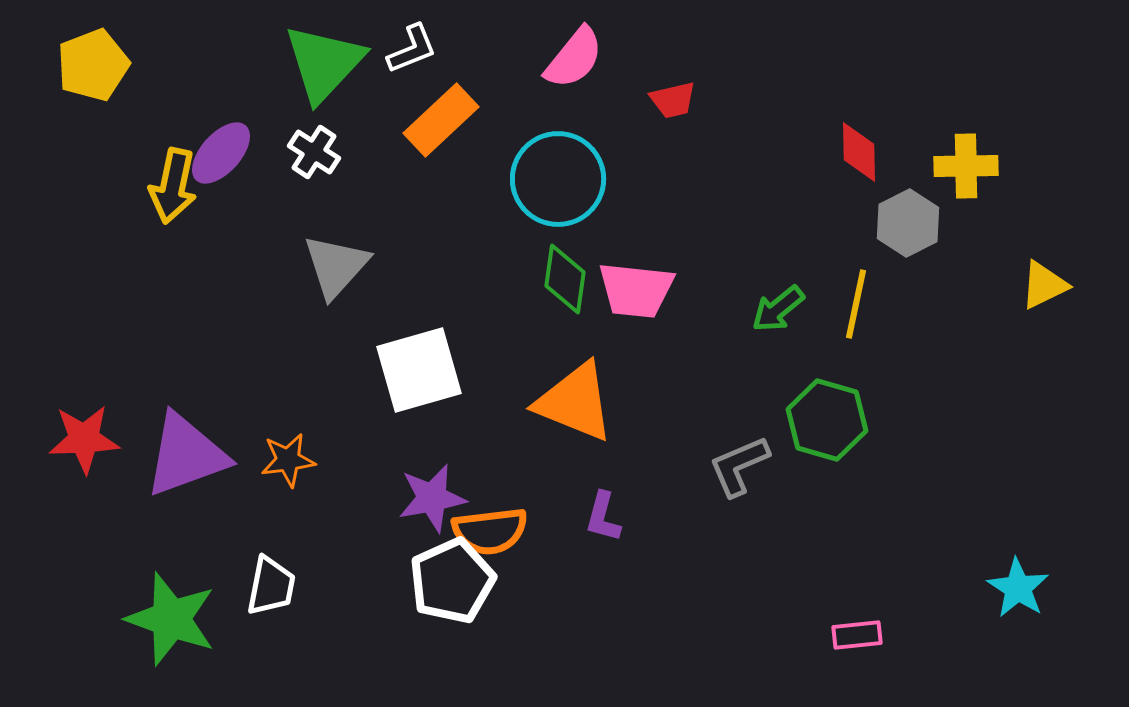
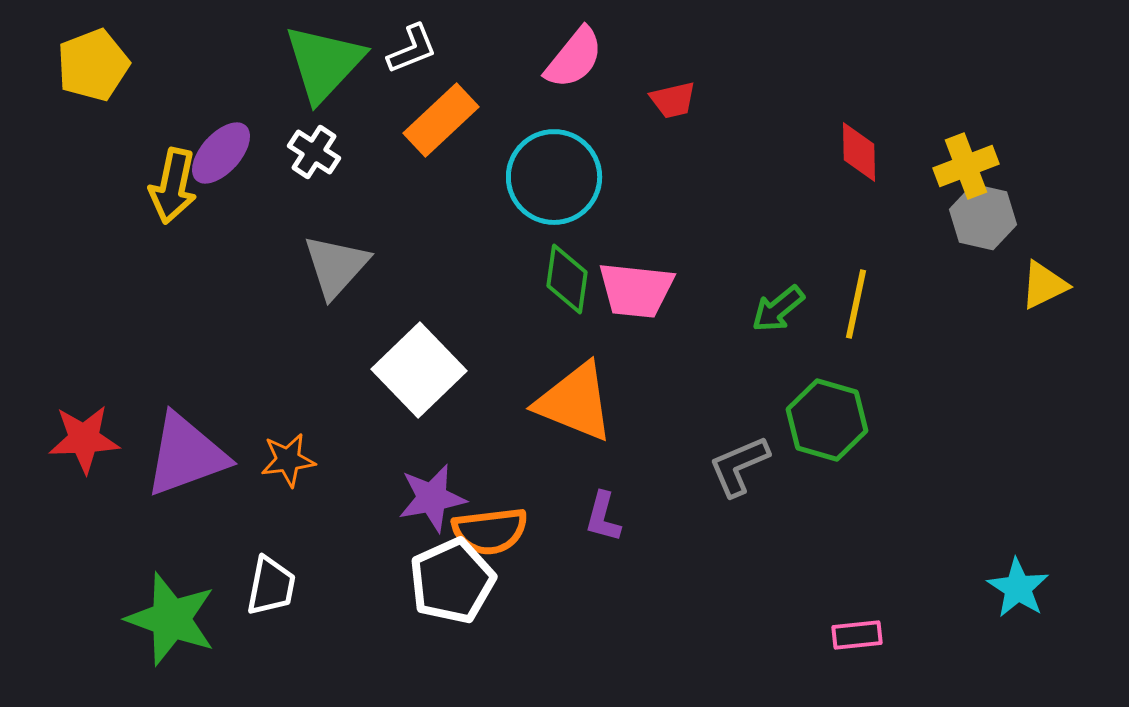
yellow cross: rotated 20 degrees counterclockwise
cyan circle: moved 4 px left, 2 px up
gray hexagon: moved 75 px right, 6 px up; rotated 20 degrees counterclockwise
green diamond: moved 2 px right
white square: rotated 28 degrees counterclockwise
